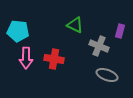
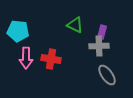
purple rectangle: moved 18 px left, 1 px down
gray cross: rotated 24 degrees counterclockwise
red cross: moved 3 px left
gray ellipse: rotated 35 degrees clockwise
